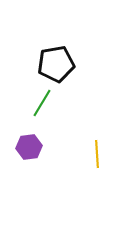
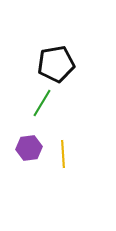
purple hexagon: moved 1 px down
yellow line: moved 34 px left
